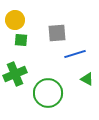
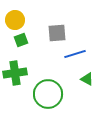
green square: rotated 24 degrees counterclockwise
green cross: moved 1 px up; rotated 15 degrees clockwise
green circle: moved 1 px down
